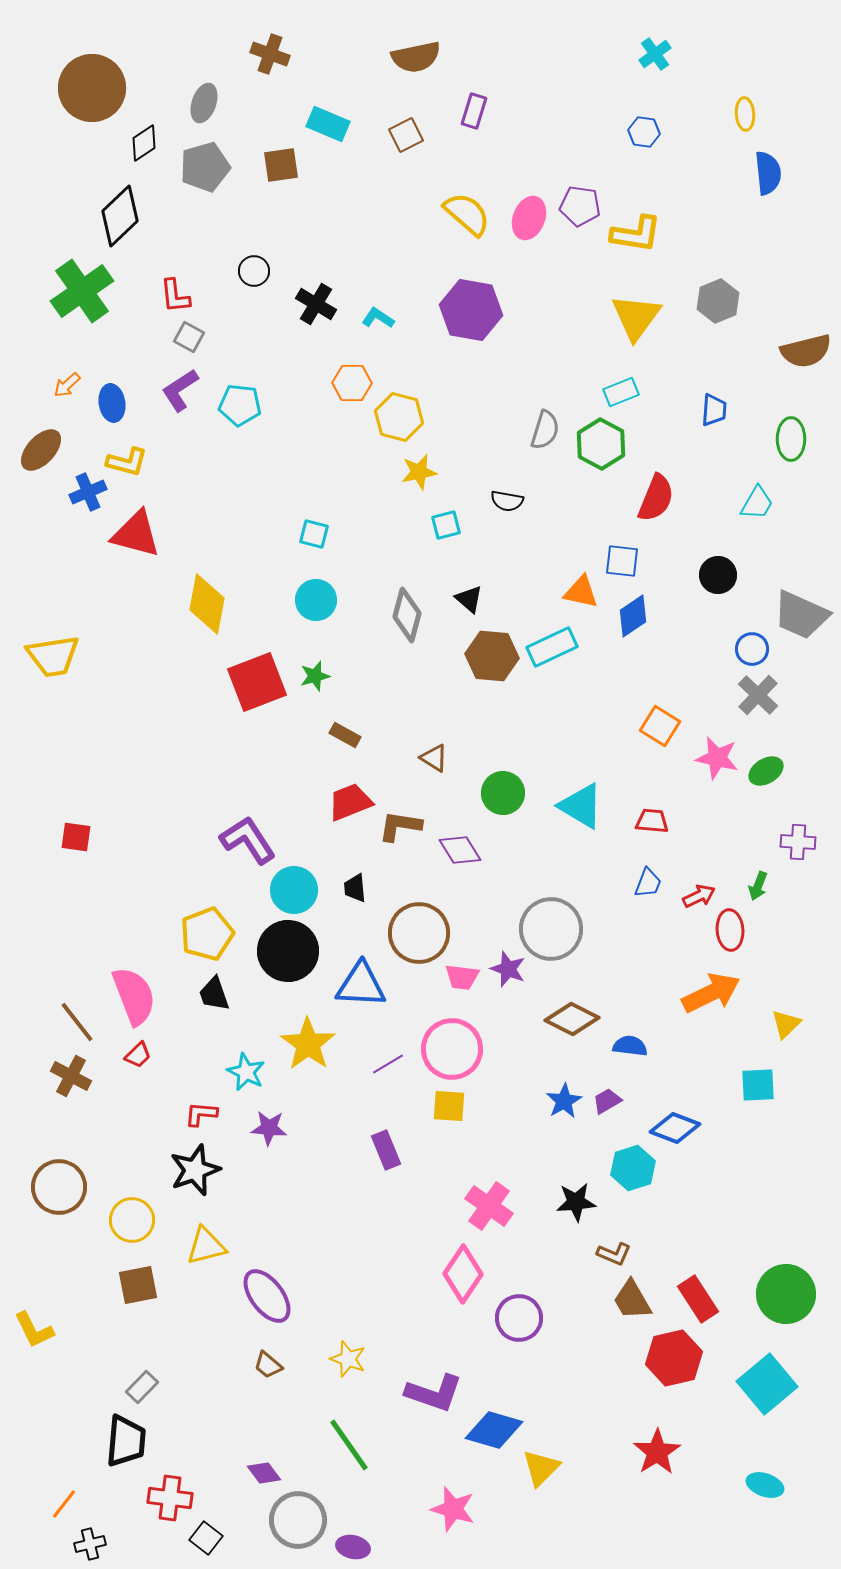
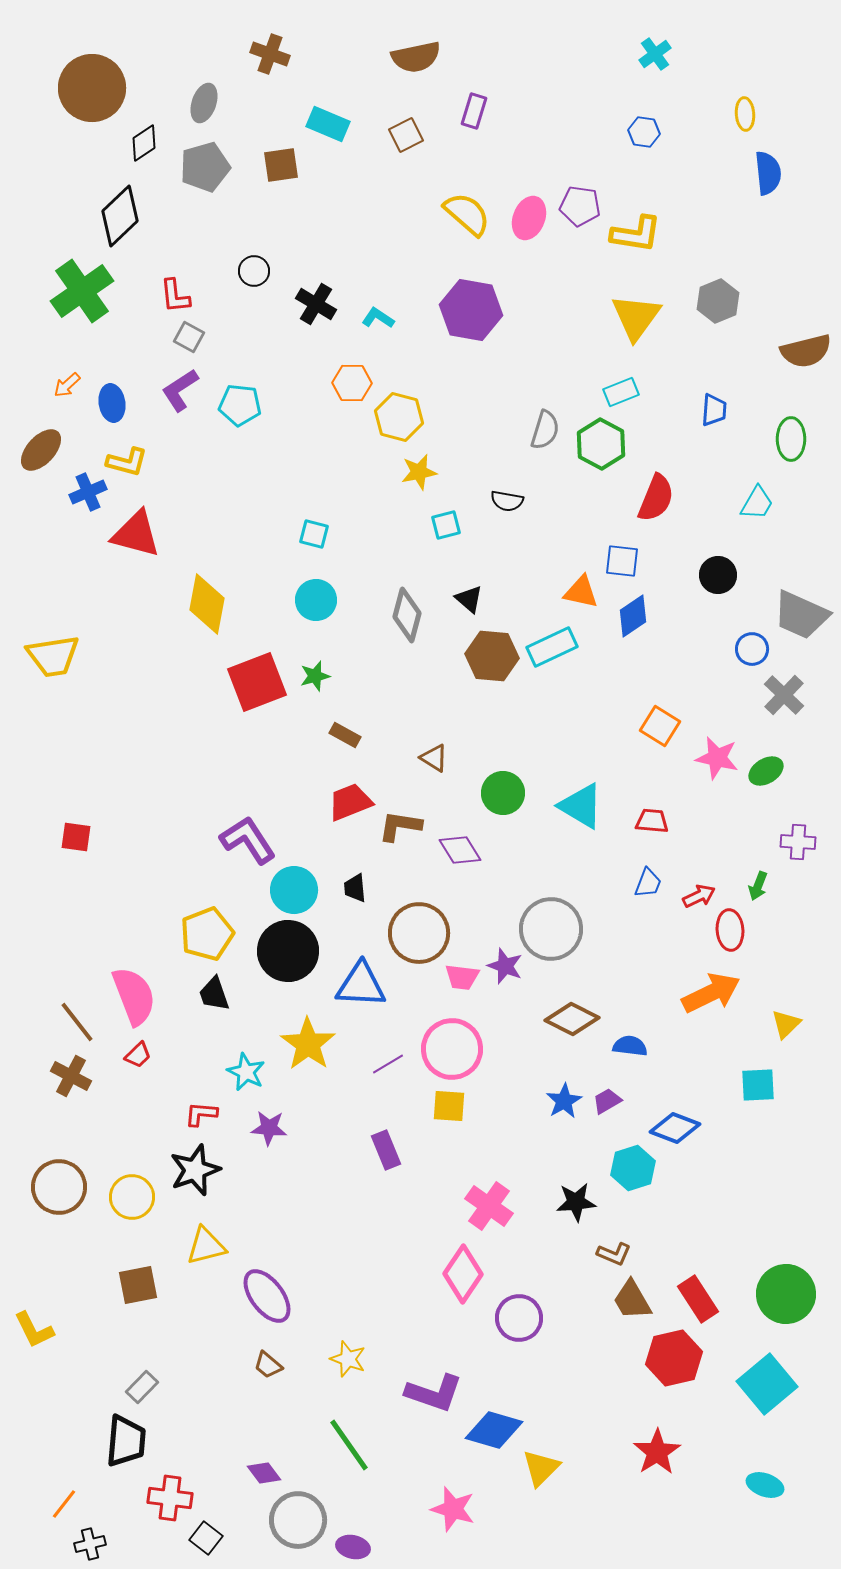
gray cross at (758, 695): moved 26 px right
purple star at (508, 969): moved 3 px left, 3 px up
yellow circle at (132, 1220): moved 23 px up
